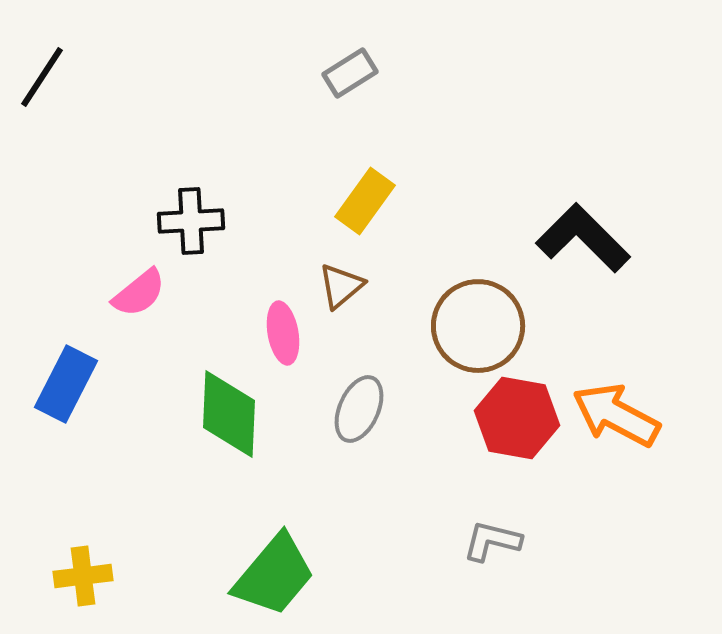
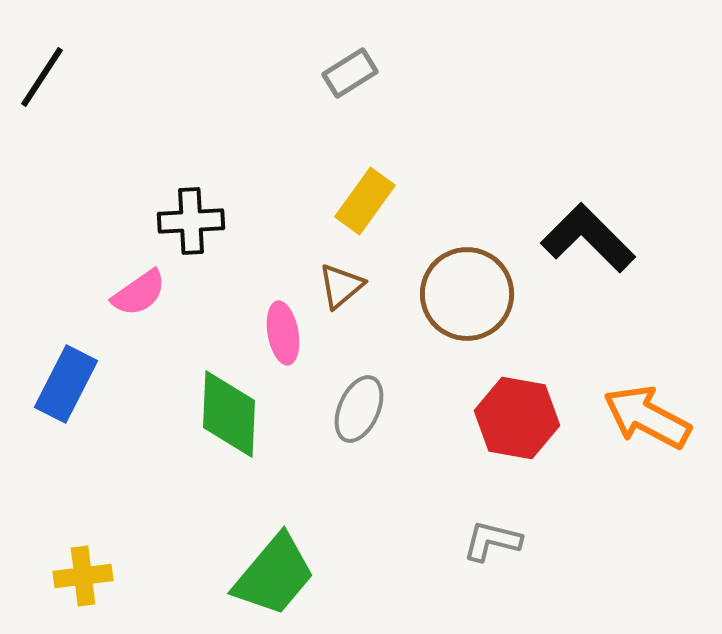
black L-shape: moved 5 px right
pink semicircle: rotated 4 degrees clockwise
brown circle: moved 11 px left, 32 px up
orange arrow: moved 31 px right, 2 px down
